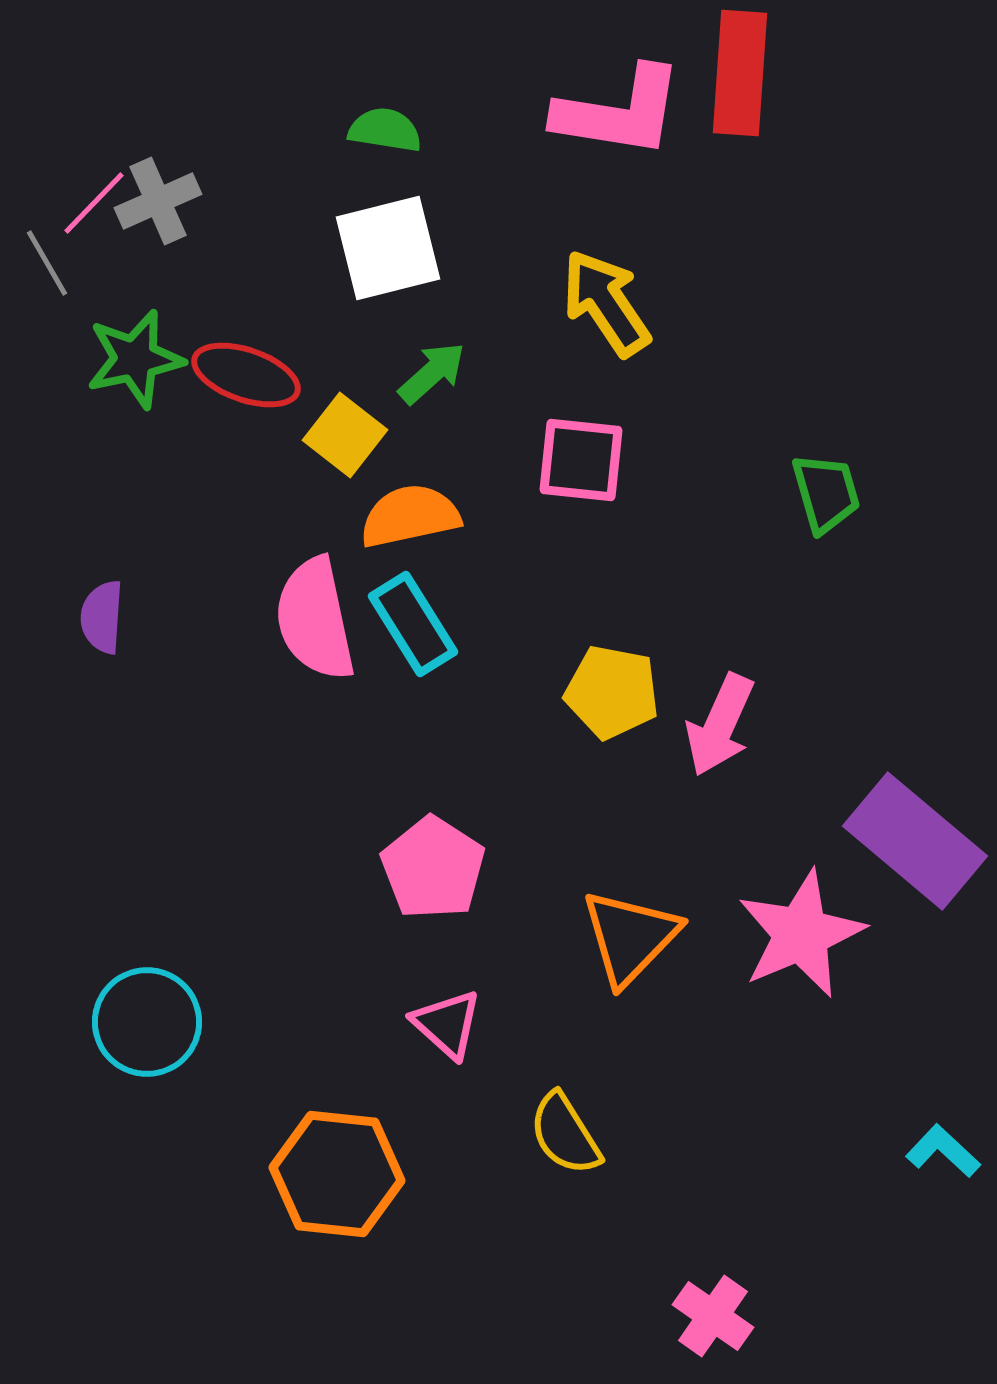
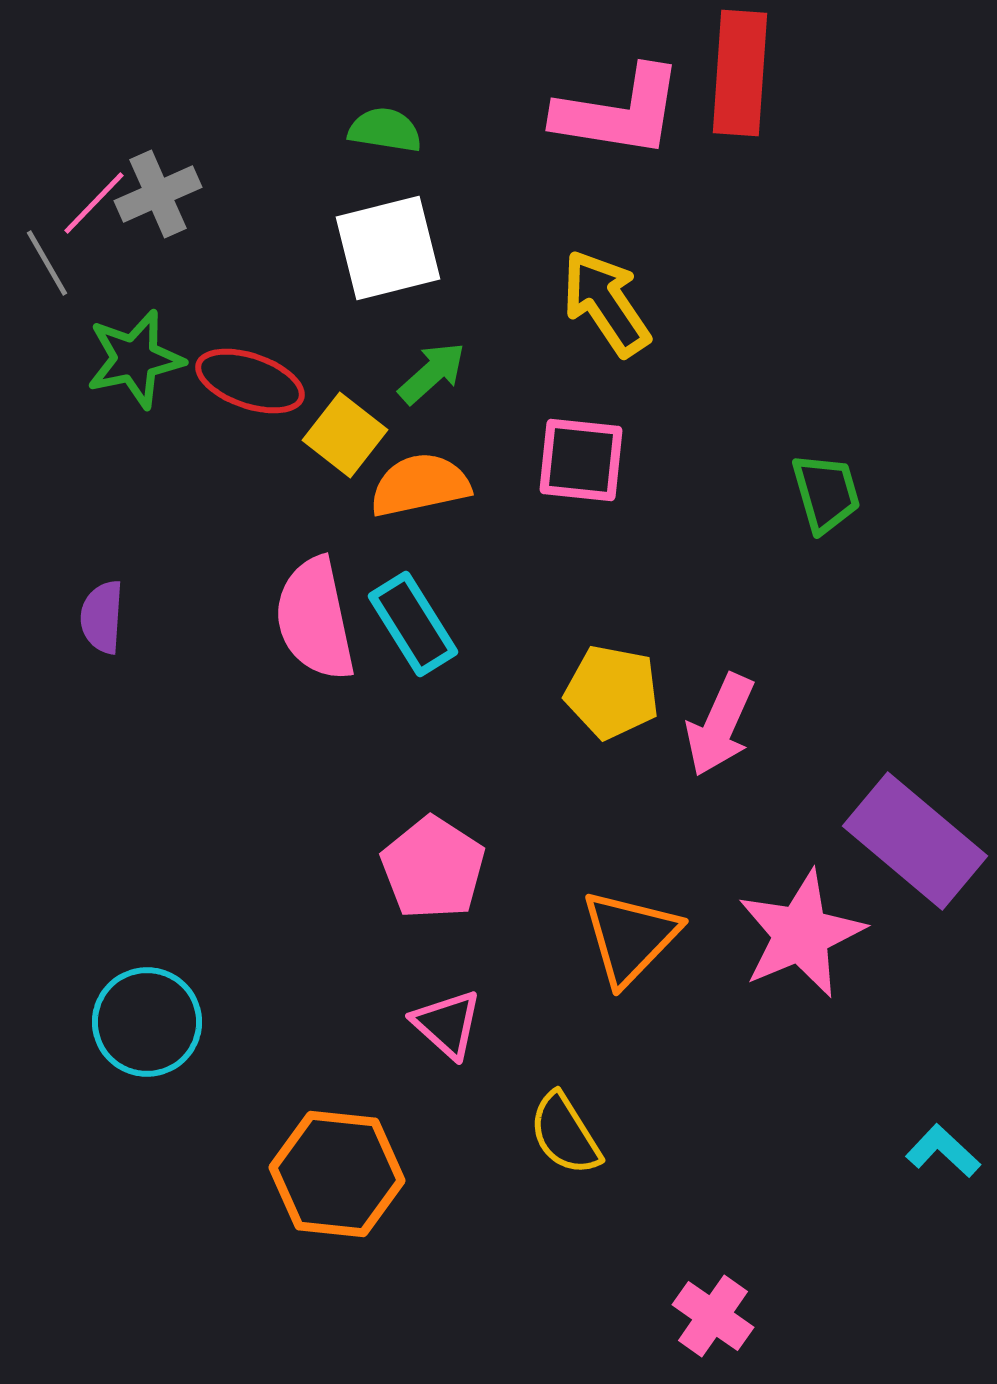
gray cross: moved 7 px up
red ellipse: moved 4 px right, 6 px down
orange semicircle: moved 10 px right, 31 px up
